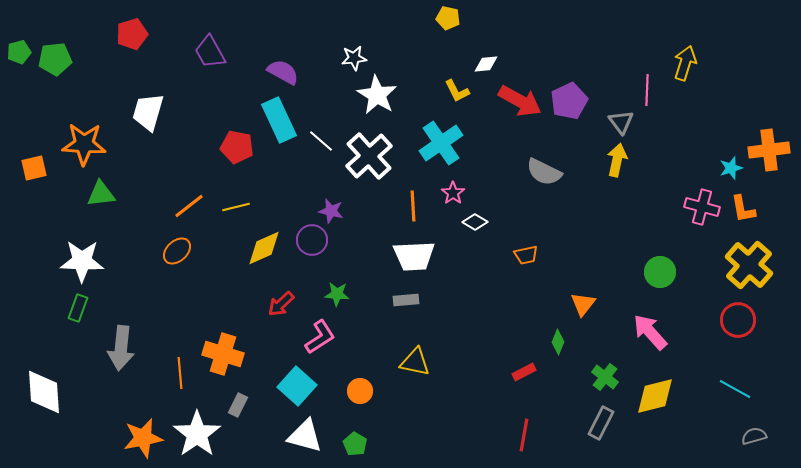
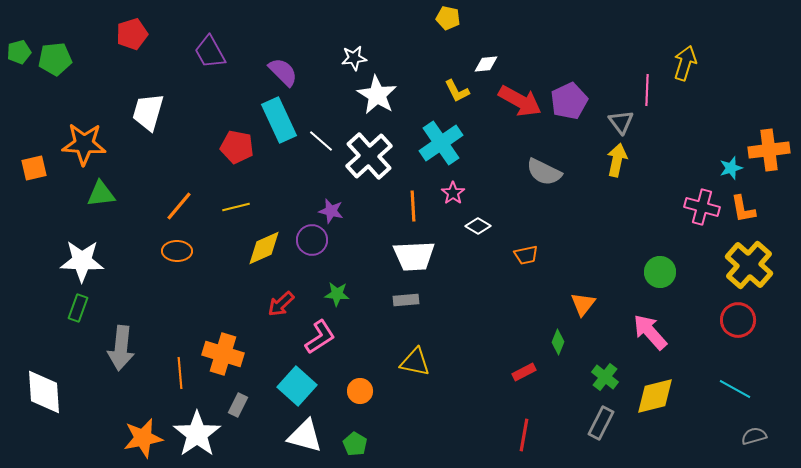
purple semicircle at (283, 72): rotated 16 degrees clockwise
orange line at (189, 206): moved 10 px left; rotated 12 degrees counterclockwise
white diamond at (475, 222): moved 3 px right, 4 px down
orange ellipse at (177, 251): rotated 44 degrees clockwise
